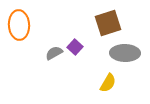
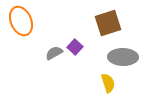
orange ellipse: moved 2 px right, 4 px up; rotated 20 degrees counterclockwise
gray ellipse: moved 2 px left, 4 px down
yellow semicircle: rotated 48 degrees counterclockwise
